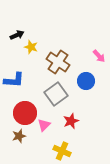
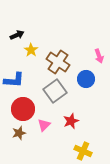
yellow star: moved 3 px down; rotated 16 degrees clockwise
pink arrow: rotated 24 degrees clockwise
blue circle: moved 2 px up
gray square: moved 1 px left, 3 px up
red circle: moved 2 px left, 4 px up
brown star: moved 3 px up
yellow cross: moved 21 px right
